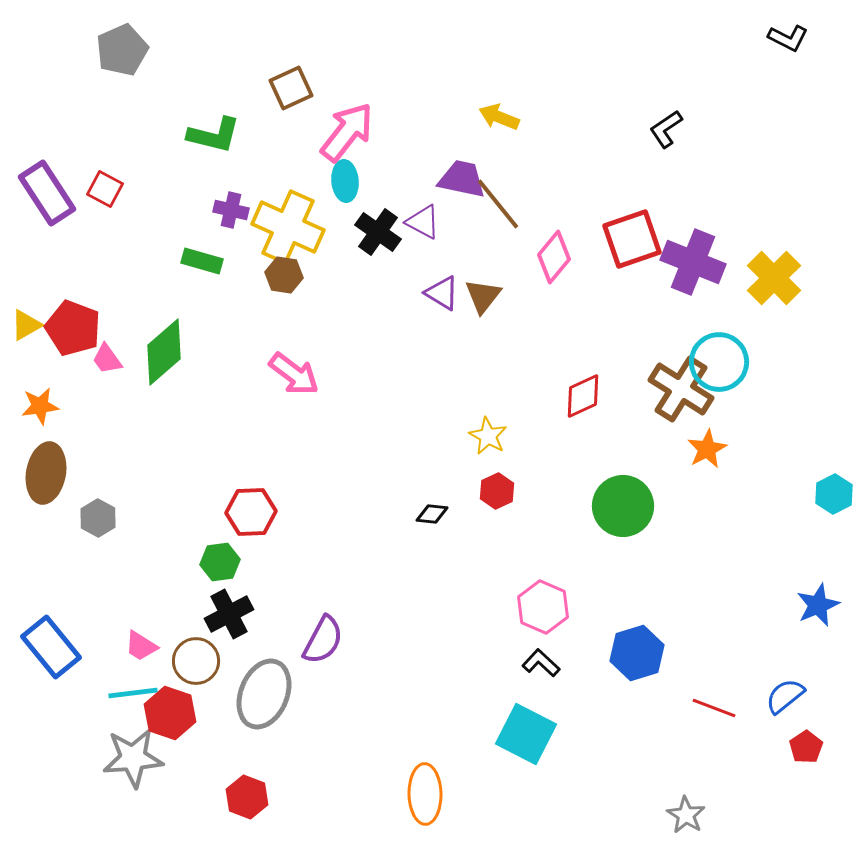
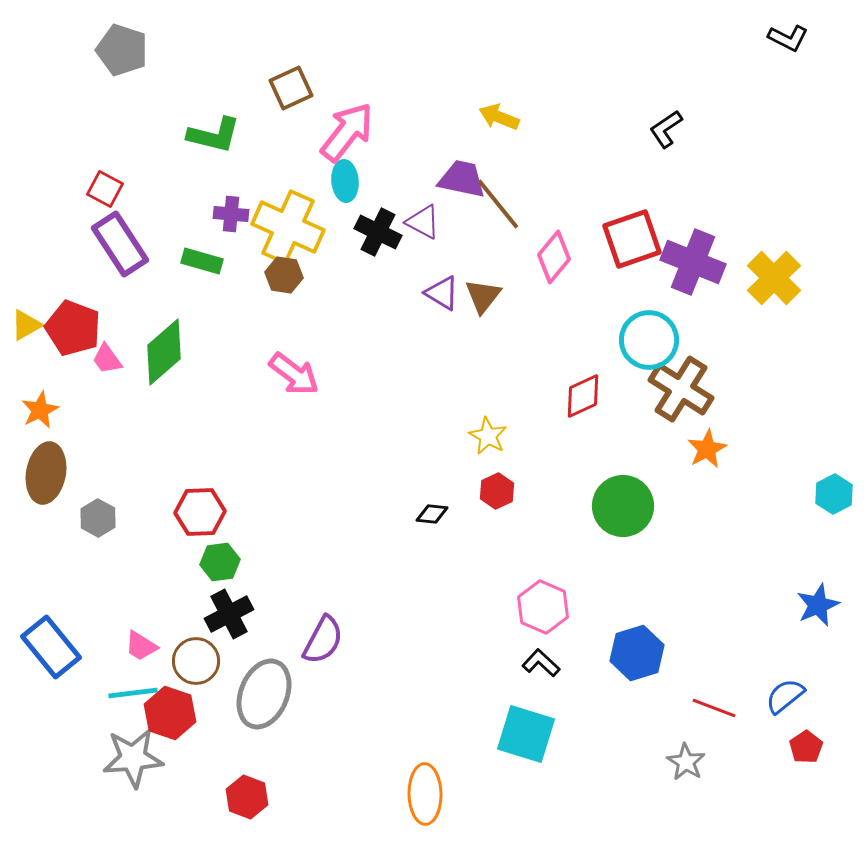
gray pentagon at (122, 50): rotated 30 degrees counterclockwise
purple rectangle at (47, 193): moved 73 px right, 51 px down
purple cross at (231, 210): moved 4 px down; rotated 8 degrees counterclockwise
black cross at (378, 232): rotated 9 degrees counterclockwise
cyan circle at (719, 362): moved 70 px left, 22 px up
orange star at (40, 406): moved 4 px down; rotated 18 degrees counterclockwise
red hexagon at (251, 512): moved 51 px left
cyan square at (526, 734): rotated 10 degrees counterclockwise
gray star at (686, 815): moved 53 px up
